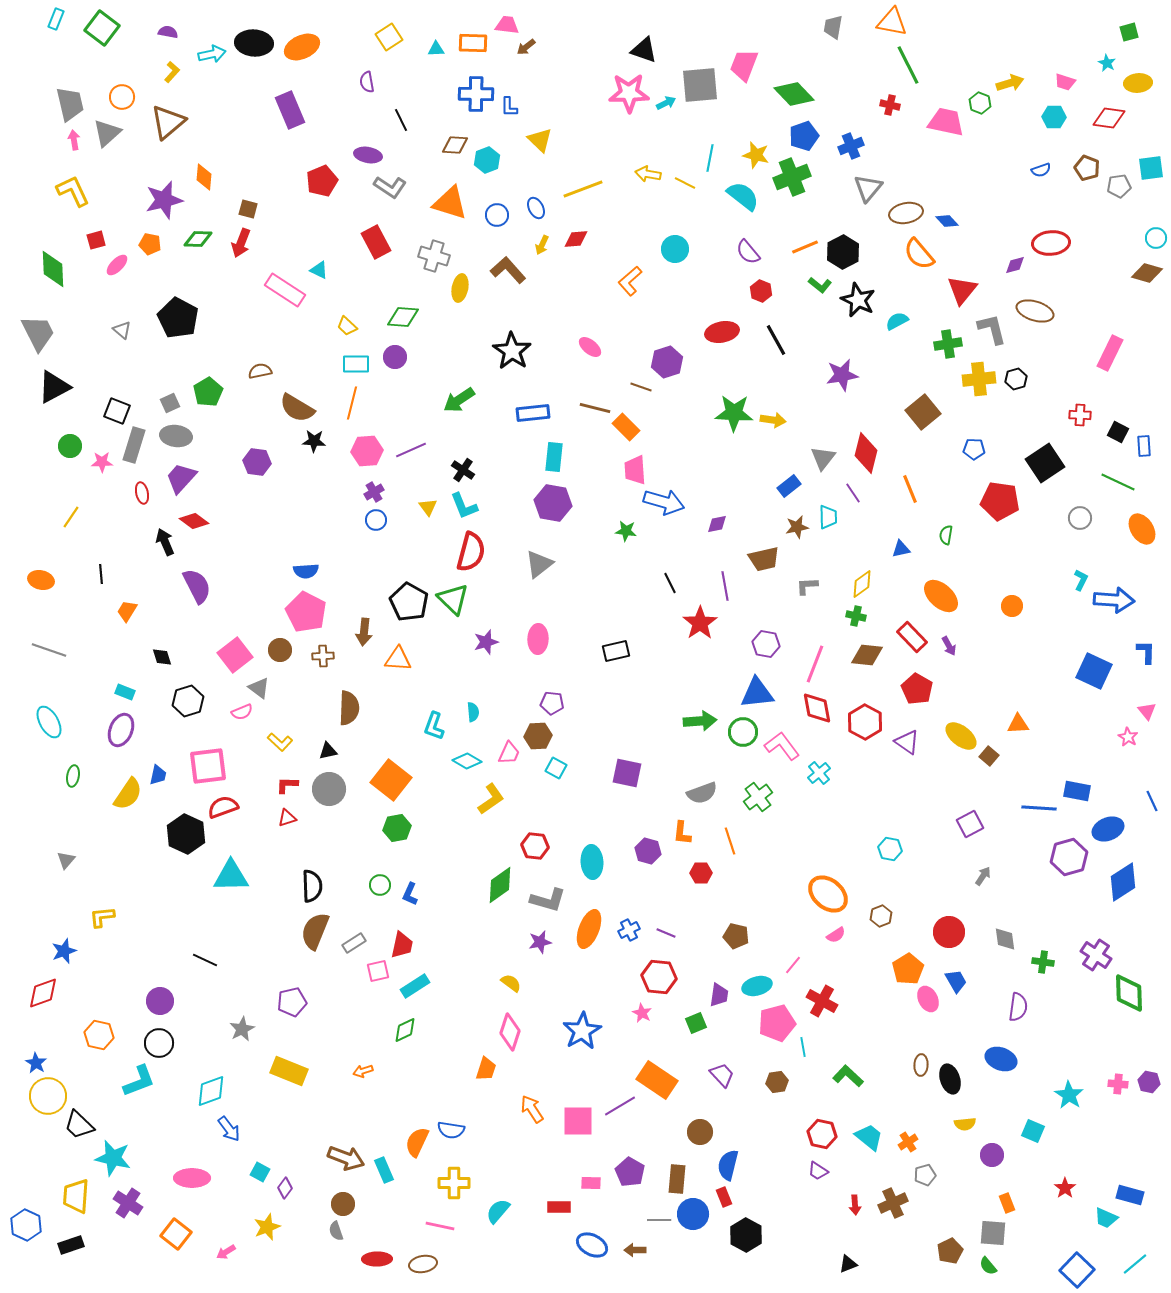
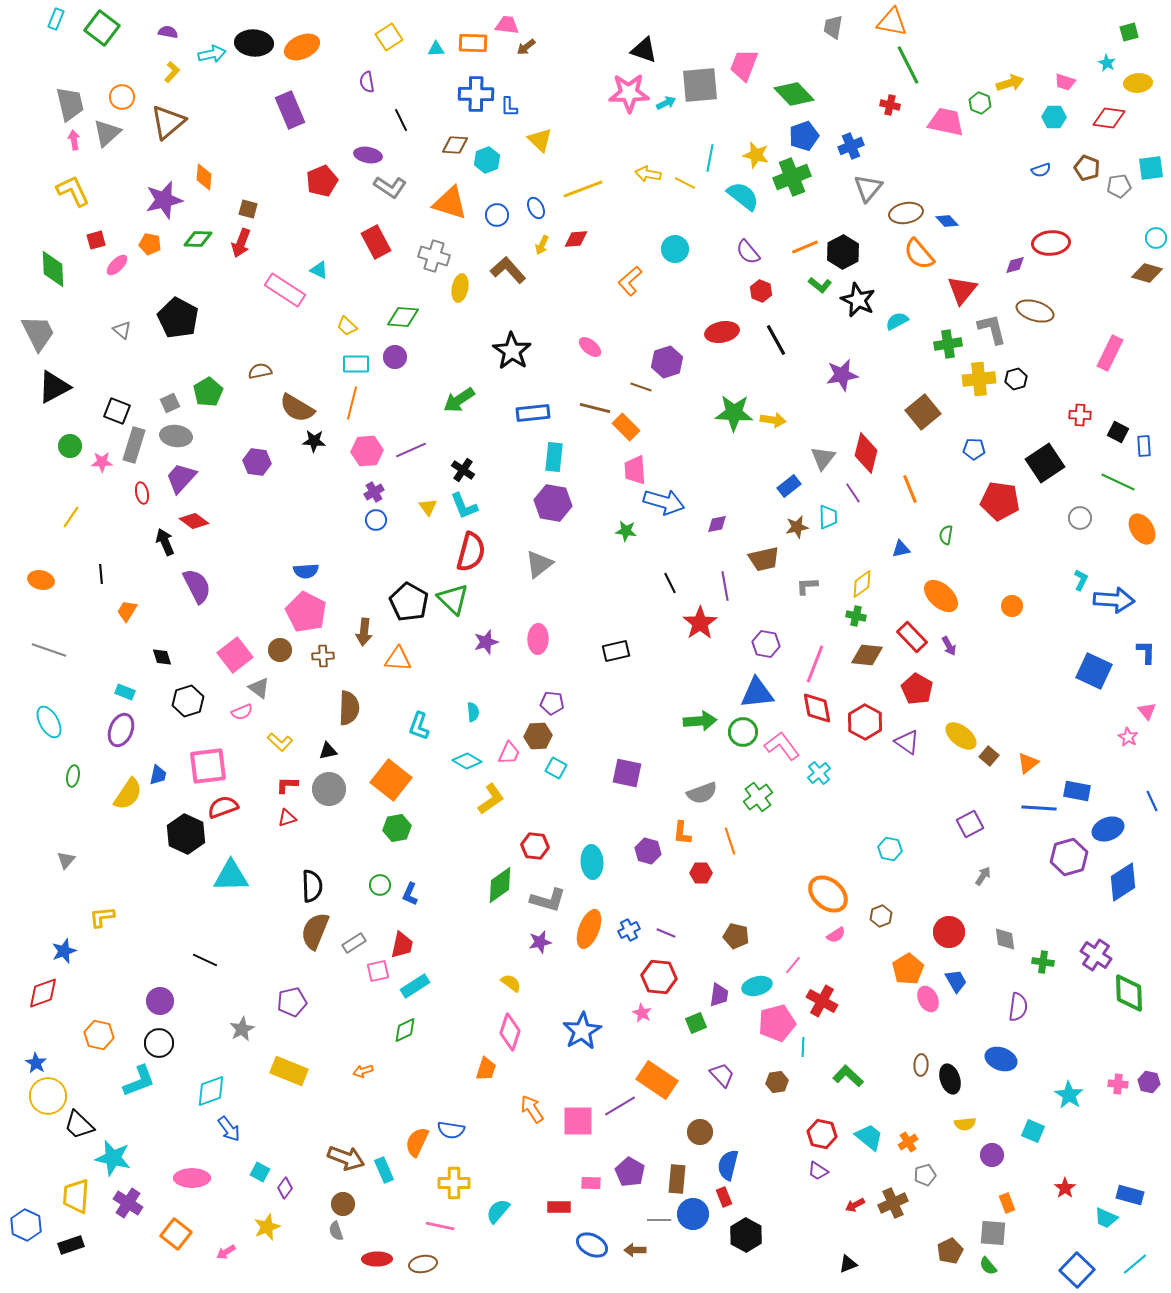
orange triangle at (1018, 724): moved 10 px right, 39 px down; rotated 35 degrees counterclockwise
cyan L-shape at (434, 726): moved 15 px left
cyan line at (803, 1047): rotated 12 degrees clockwise
red arrow at (855, 1205): rotated 66 degrees clockwise
